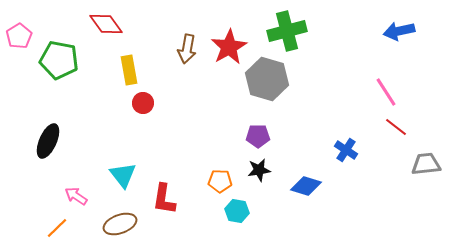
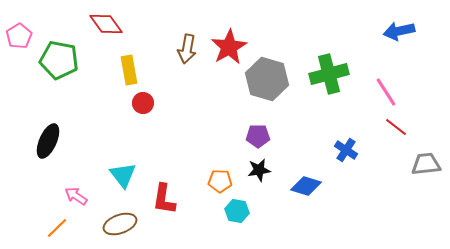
green cross: moved 42 px right, 43 px down
